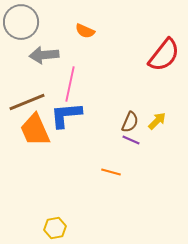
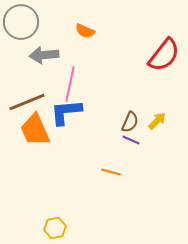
blue L-shape: moved 3 px up
